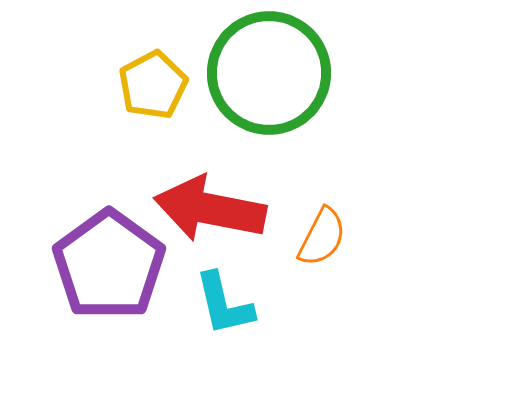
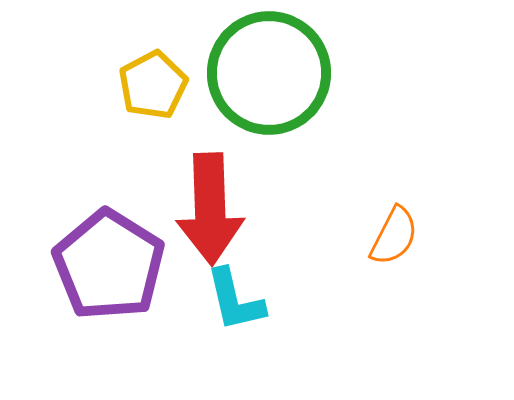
red arrow: rotated 103 degrees counterclockwise
orange semicircle: moved 72 px right, 1 px up
purple pentagon: rotated 4 degrees counterclockwise
cyan L-shape: moved 11 px right, 4 px up
